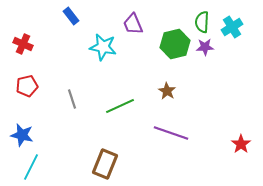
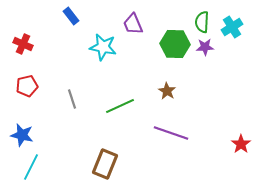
green hexagon: rotated 16 degrees clockwise
